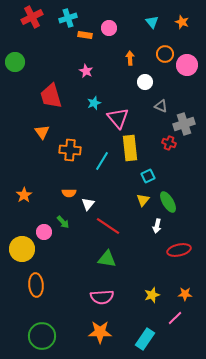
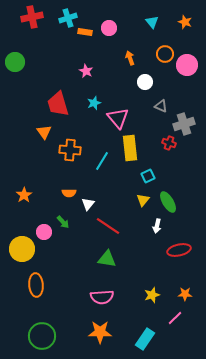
red cross at (32, 17): rotated 15 degrees clockwise
orange star at (182, 22): moved 3 px right
orange rectangle at (85, 35): moved 3 px up
orange arrow at (130, 58): rotated 16 degrees counterclockwise
red trapezoid at (51, 96): moved 7 px right, 8 px down
orange triangle at (42, 132): moved 2 px right
